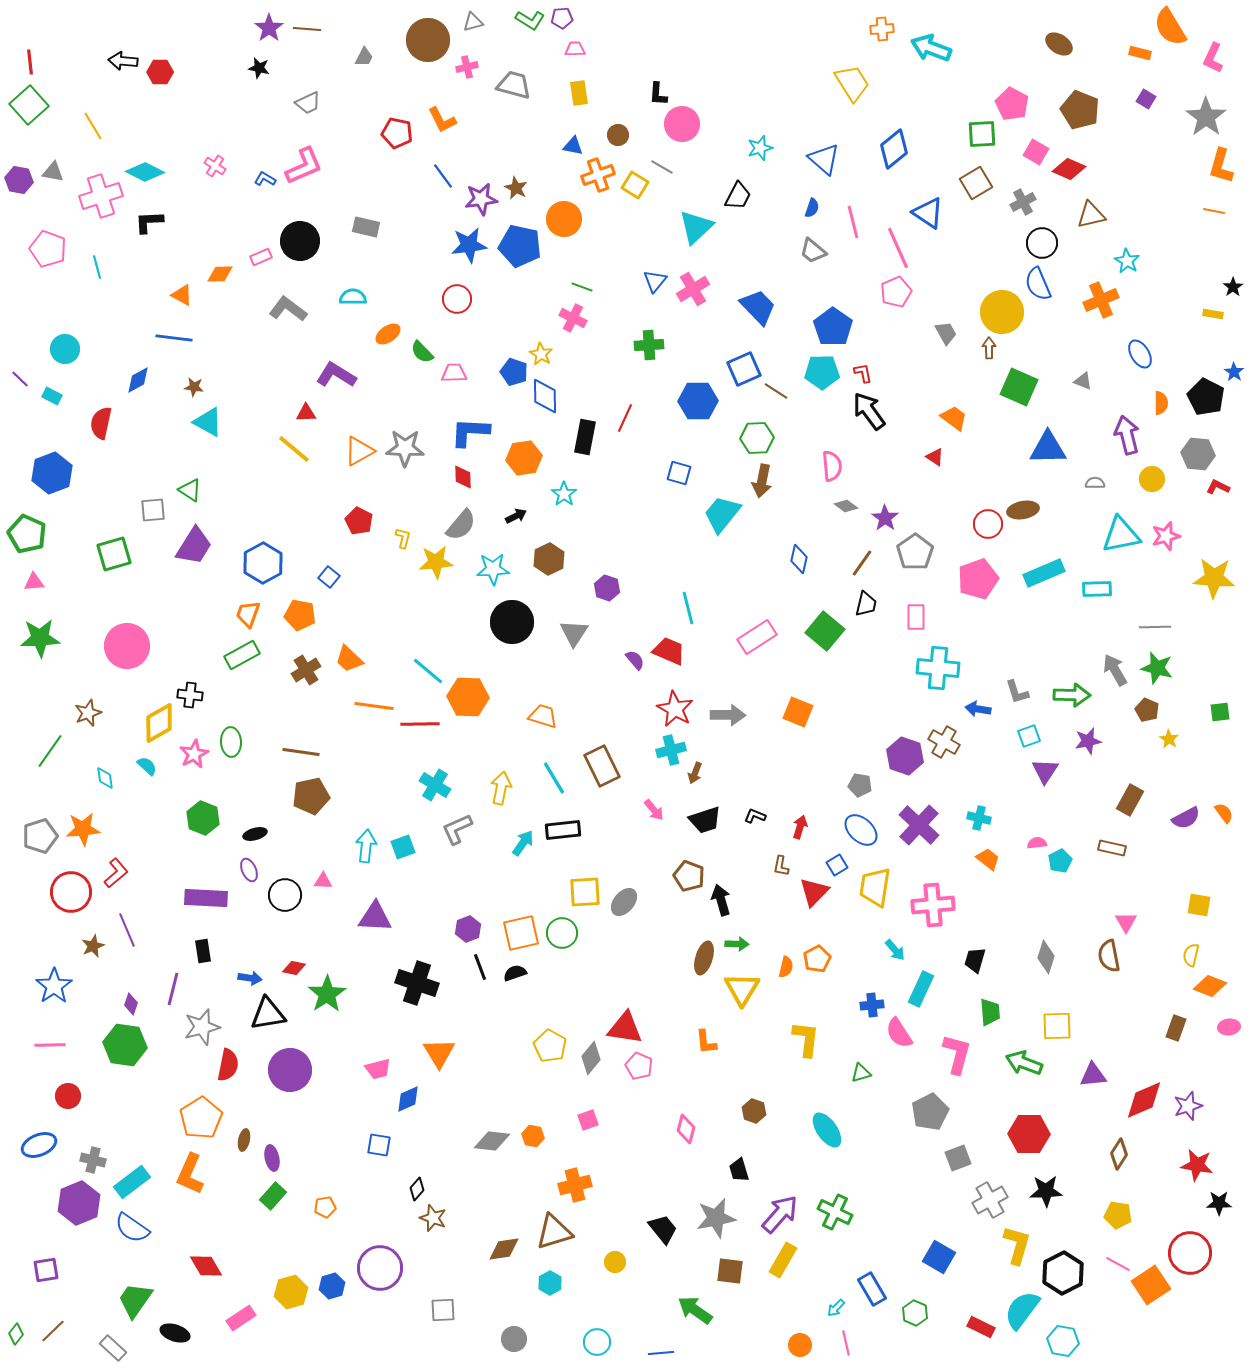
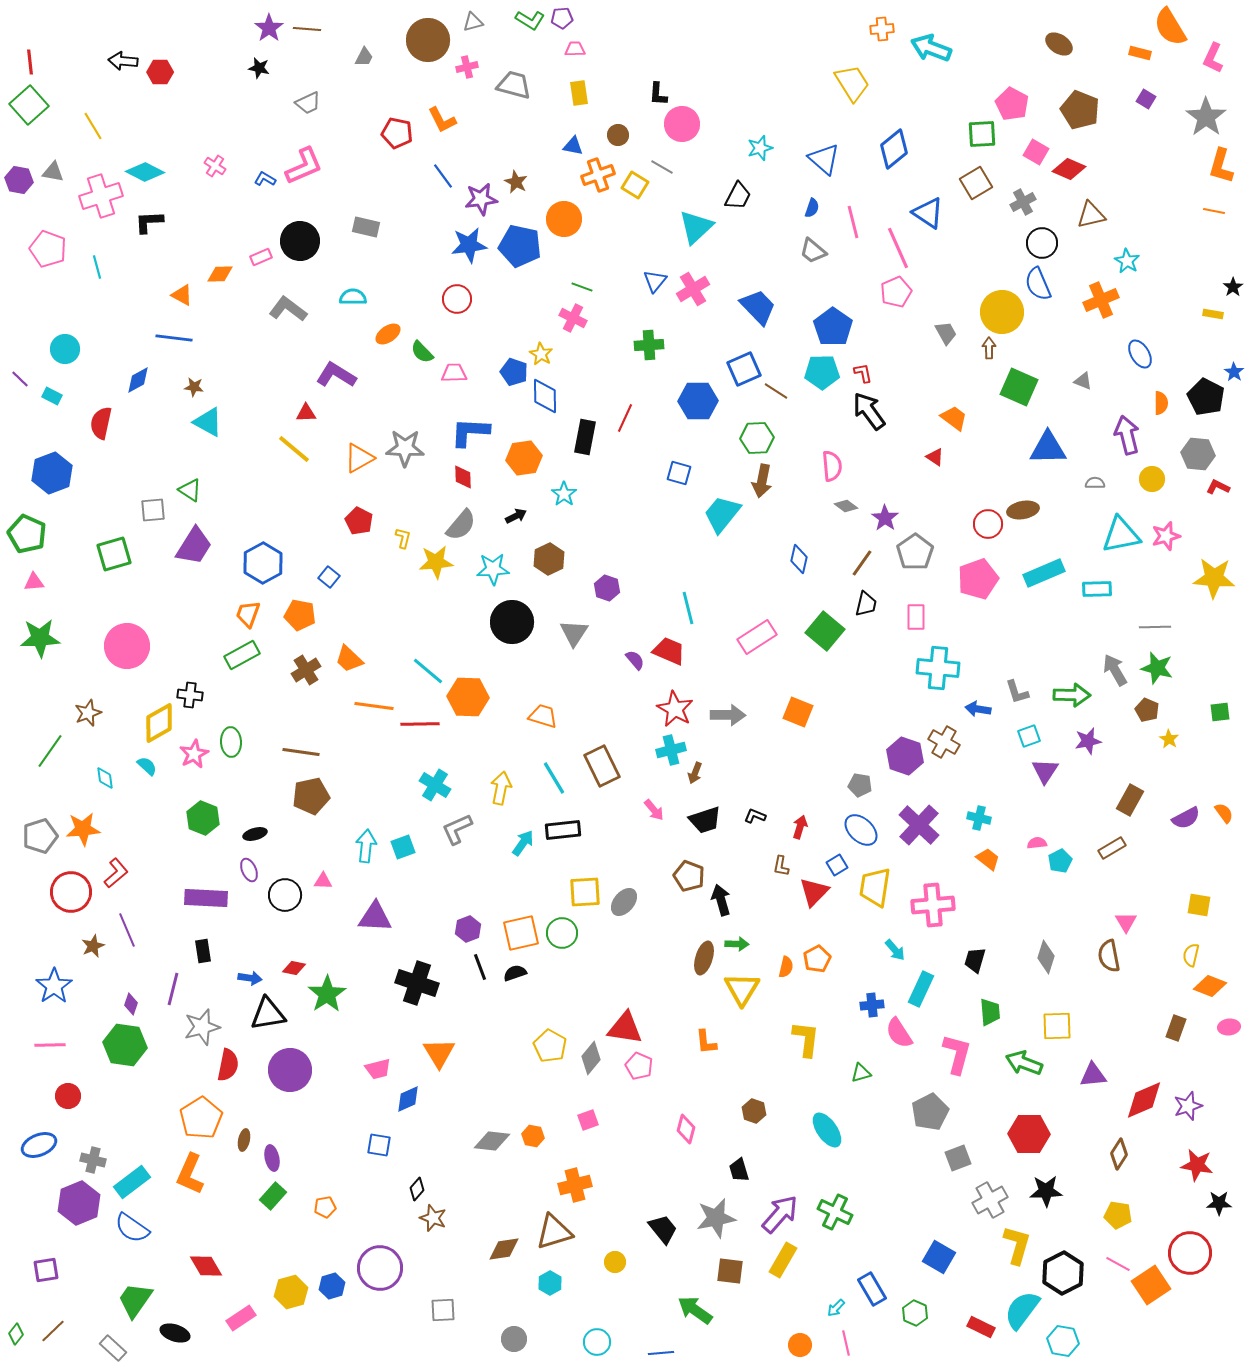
brown star at (516, 188): moved 6 px up
orange triangle at (359, 451): moved 7 px down
brown rectangle at (1112, 848): rotated 44 degrees counterclockwise
